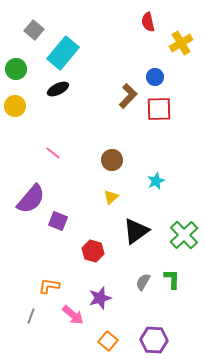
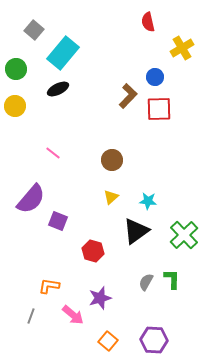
yellow cross: moved 1 px right, 5 px down
cyan star: moved 8 px left, 20 px down; rotated 30 degrees clockwise
gray semicircle: moved 3 px right
